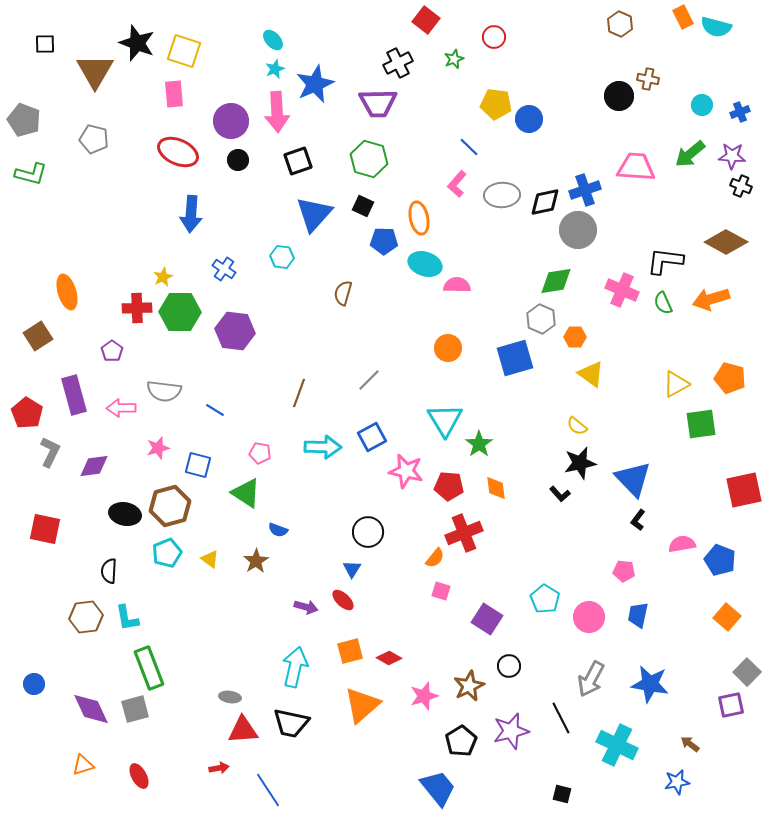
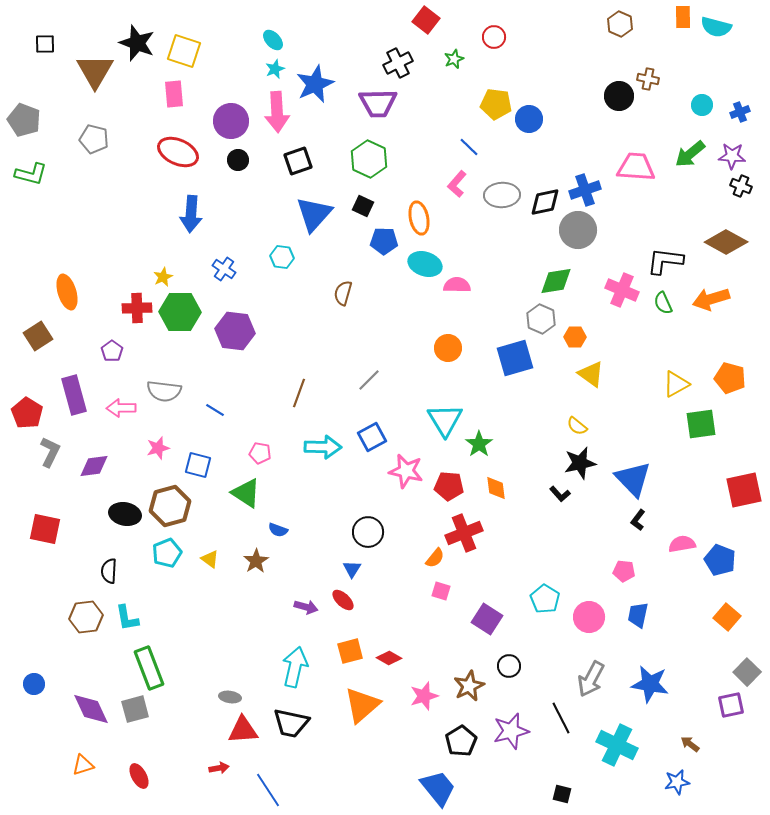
orange rectangle at (683, 17): rotated 25 degrees clockwise
green hexagon at (369, 159): rotated 9 degrees clockwise
